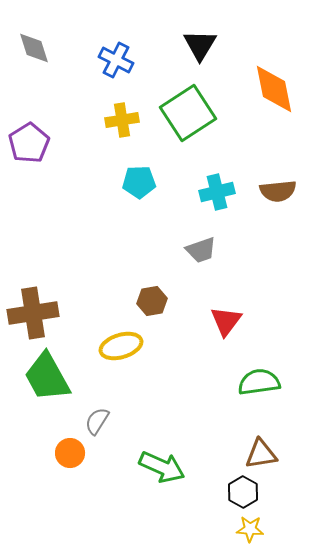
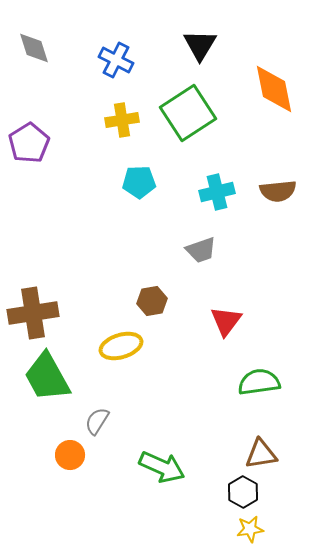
orange circle: moved 2 px down
yellow star: rotated 12 degrees counterclockwise
